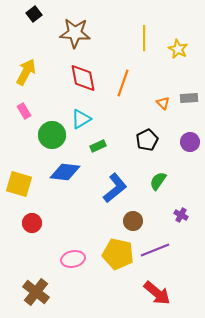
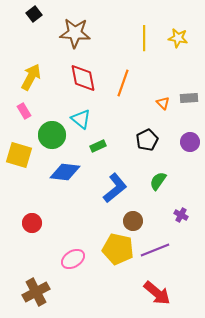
yellow star: moved 11 px up; rotated 18 degrees counterclockwise
yellow arrow: moved 5 px right, 5 px down
cyan triangle: rotated 50 degrees counterclockwise
yellow square: moved 29 px up
yellow pentagon: moved 5 px up
pink ellipse: rotated 20 degrees counterclockwise
brown cross: rotated 24 degrees clockwise
